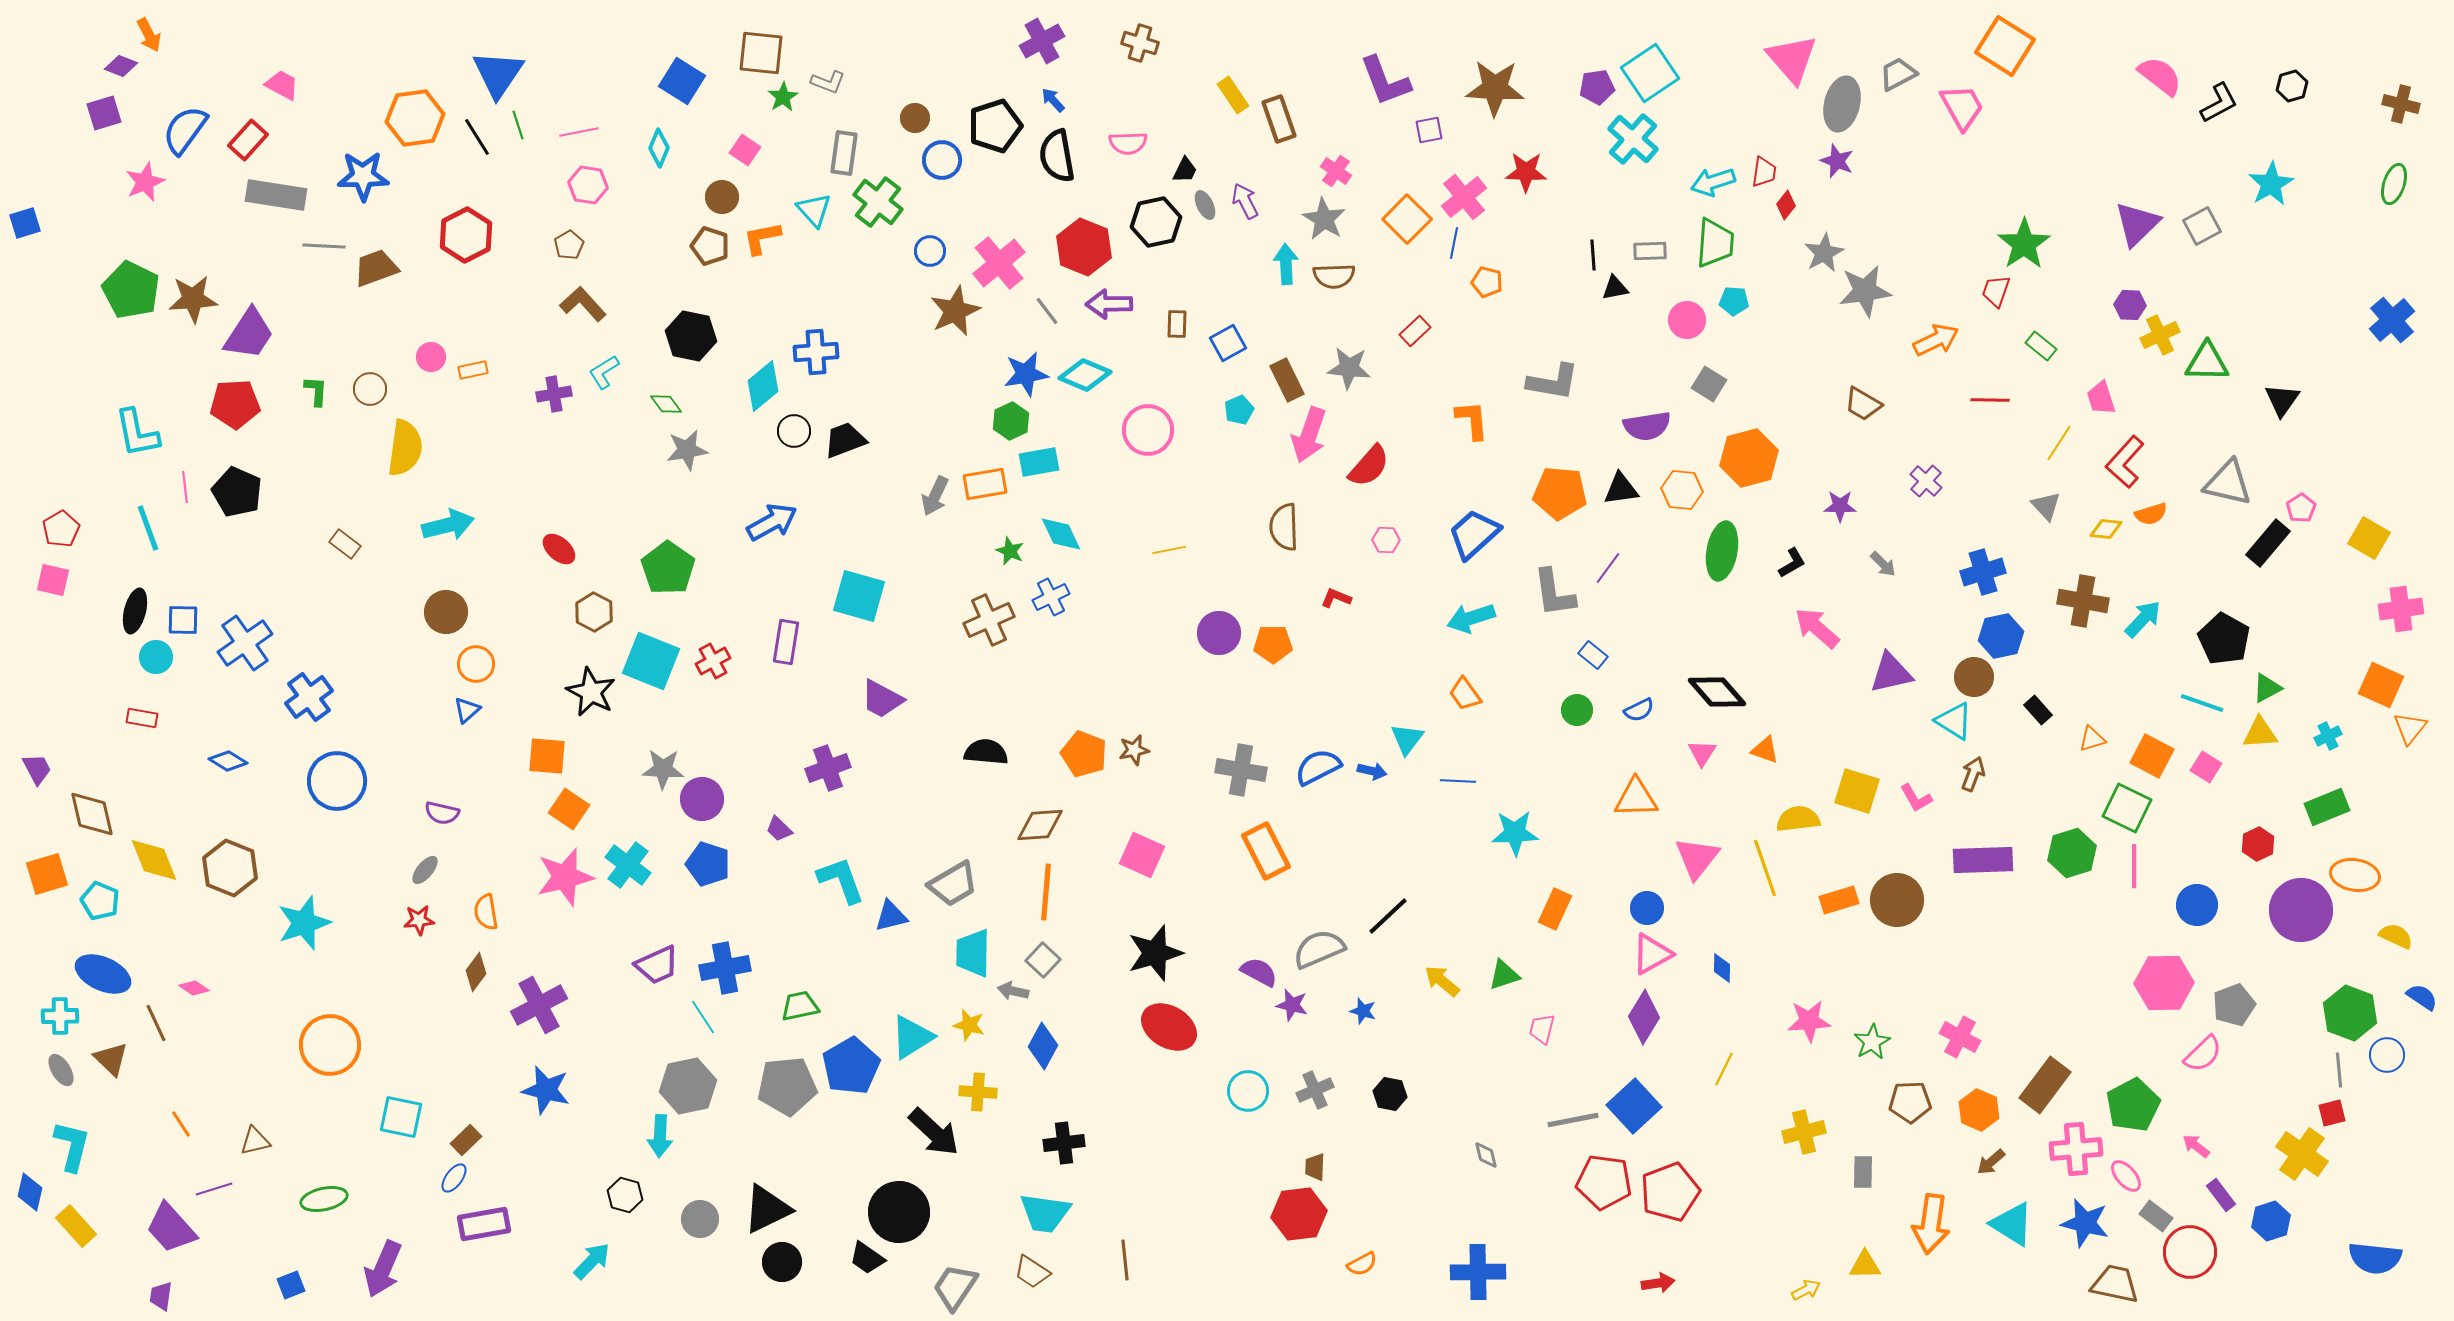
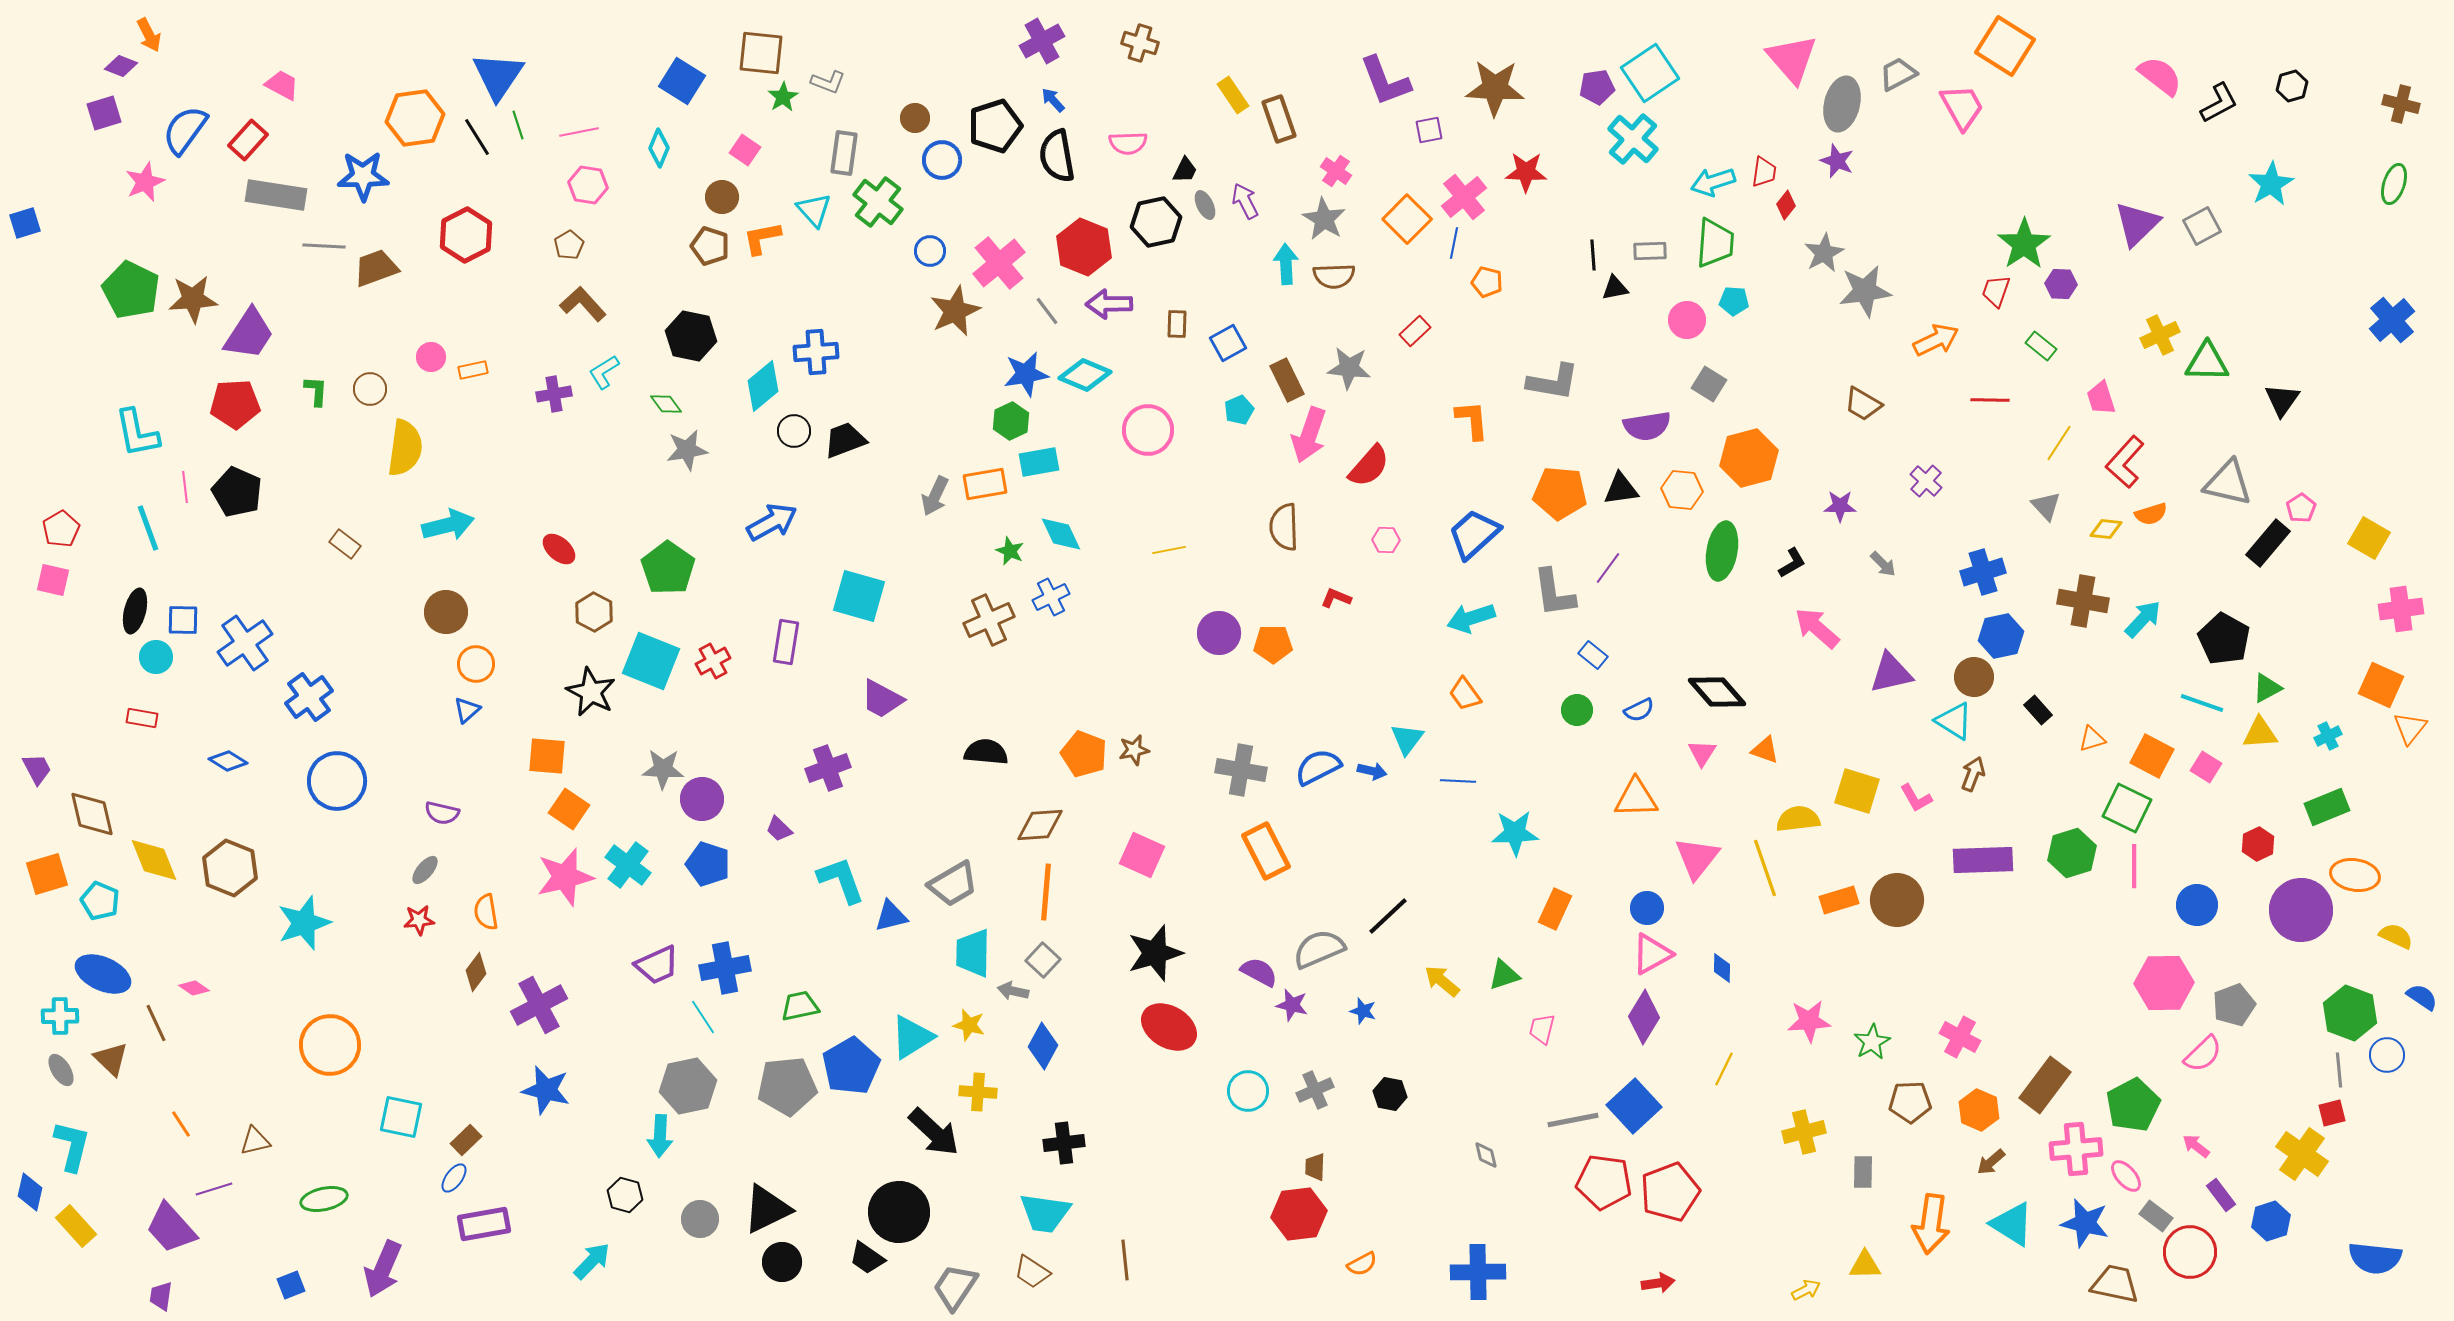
blue triangle at (498, 74): moved 2 px down
purple hexagon at (2130, 305): moved 69 px left, 21 px up
